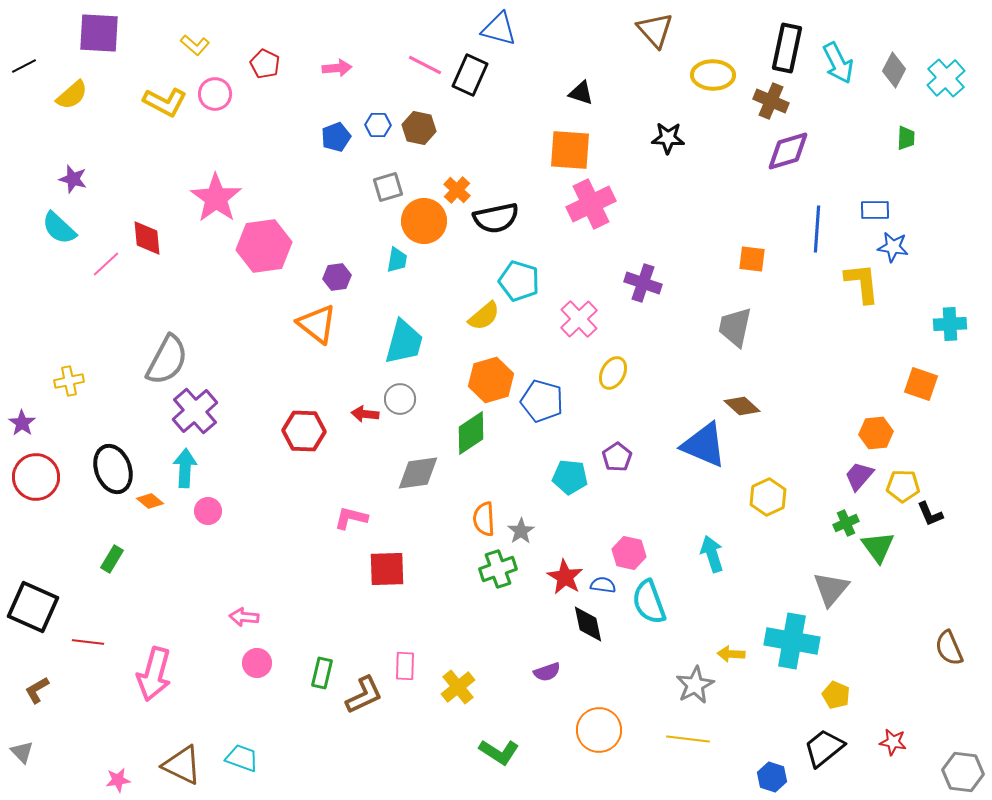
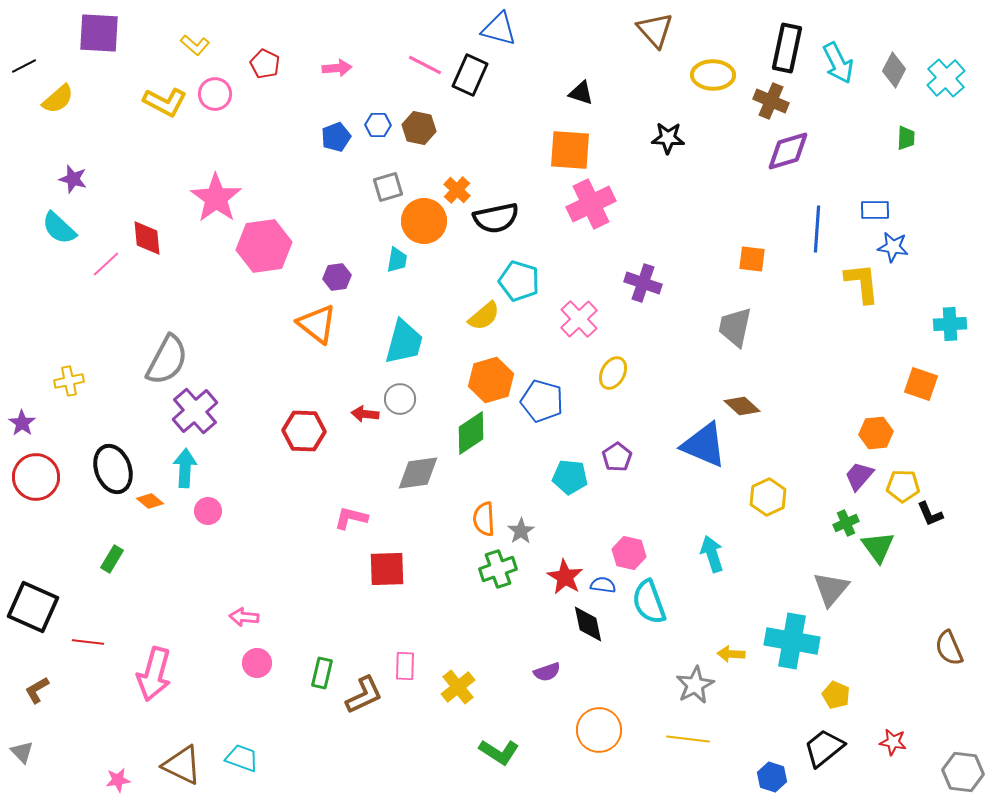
yellow semicircle at (72, 95): moved 14 px left, 4 px down
